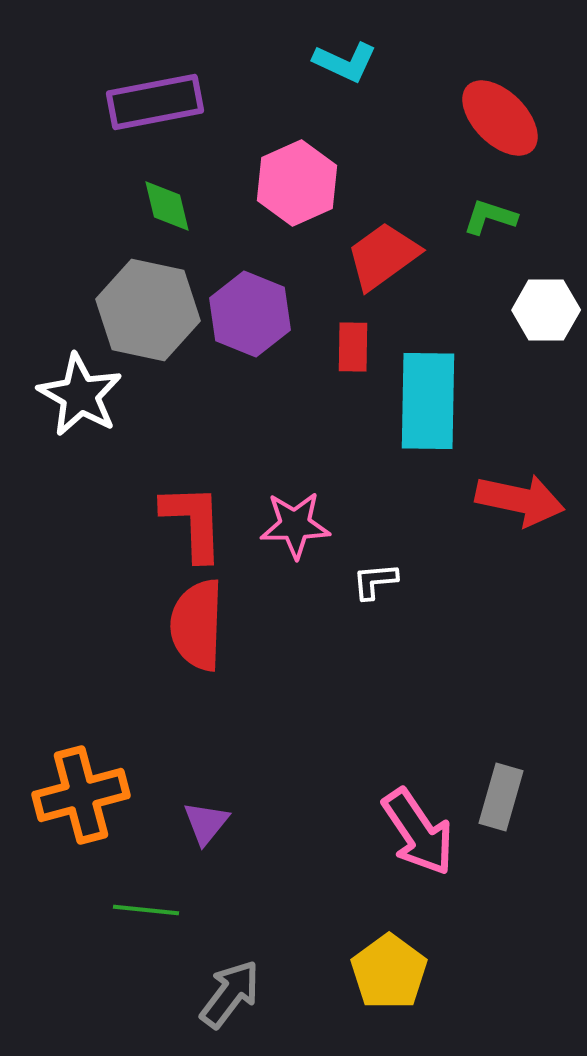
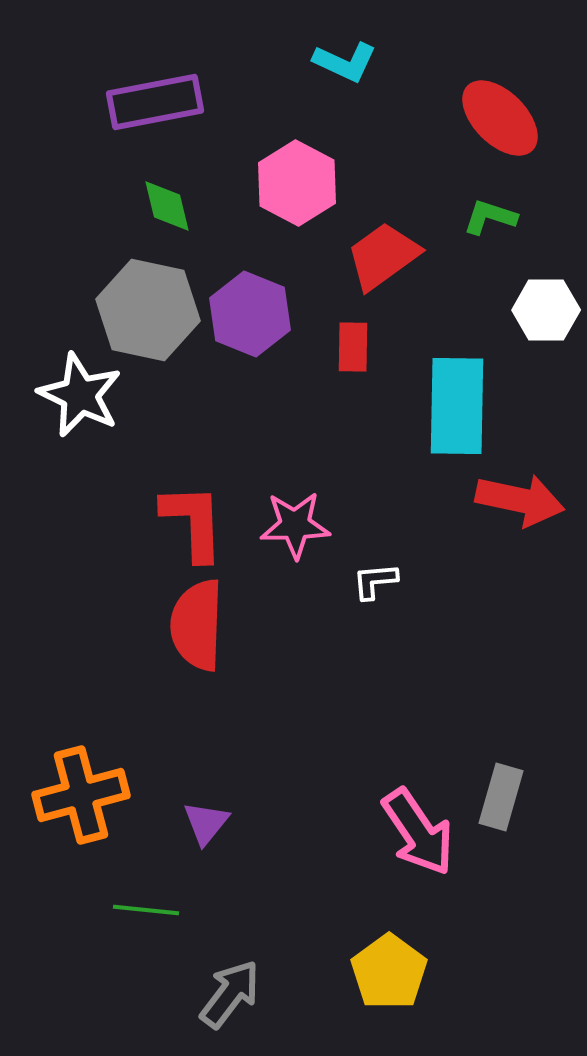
pink hexagon: rotated 8 degrees counterclockwise
white star: rotated 4 degrees counterclockwise
cyan rectangle: moved 29 px right, 5 px down
